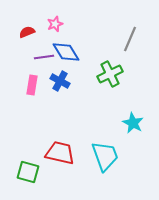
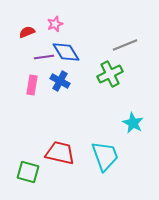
gray line: moved 5 px left, 6 px down; rotated 45 degrees clockwise
